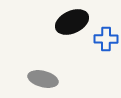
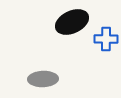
gray ellipse: rotated 16 degrees counterclockwise
